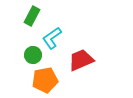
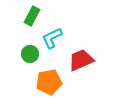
cyan L-shape: rotated 10 degrees clockwise
green circle: moved 3 px left, 1 px up
orange pentagon: moved 4 px right, 2 px down
